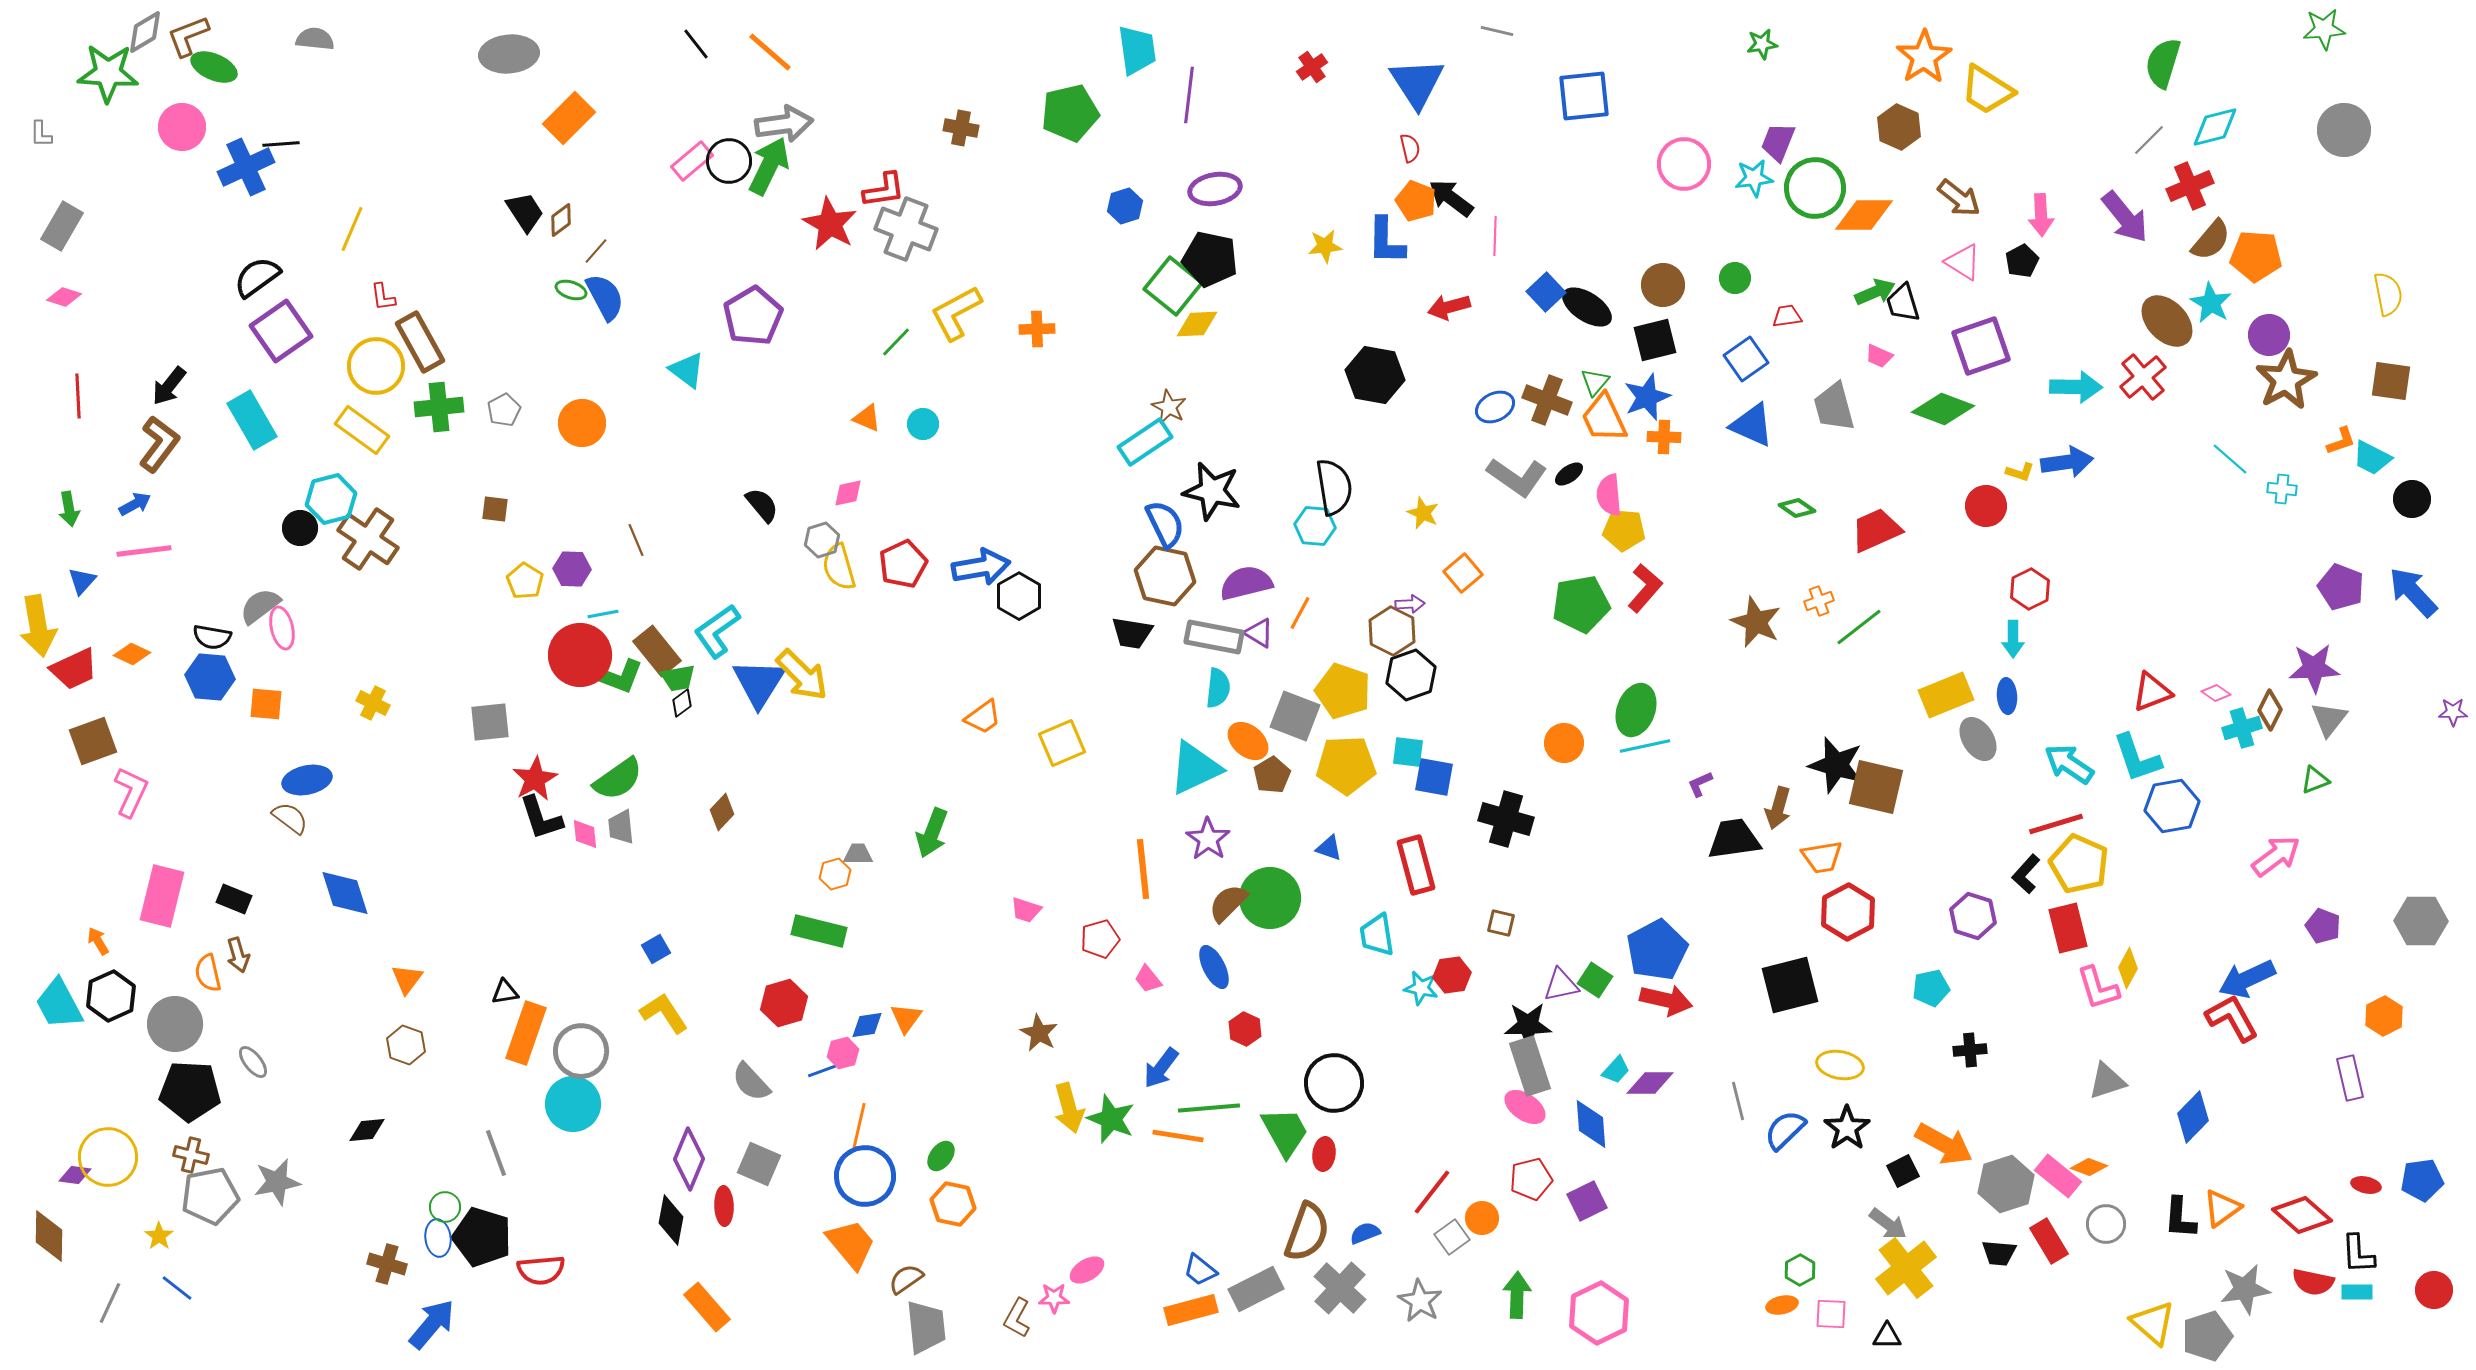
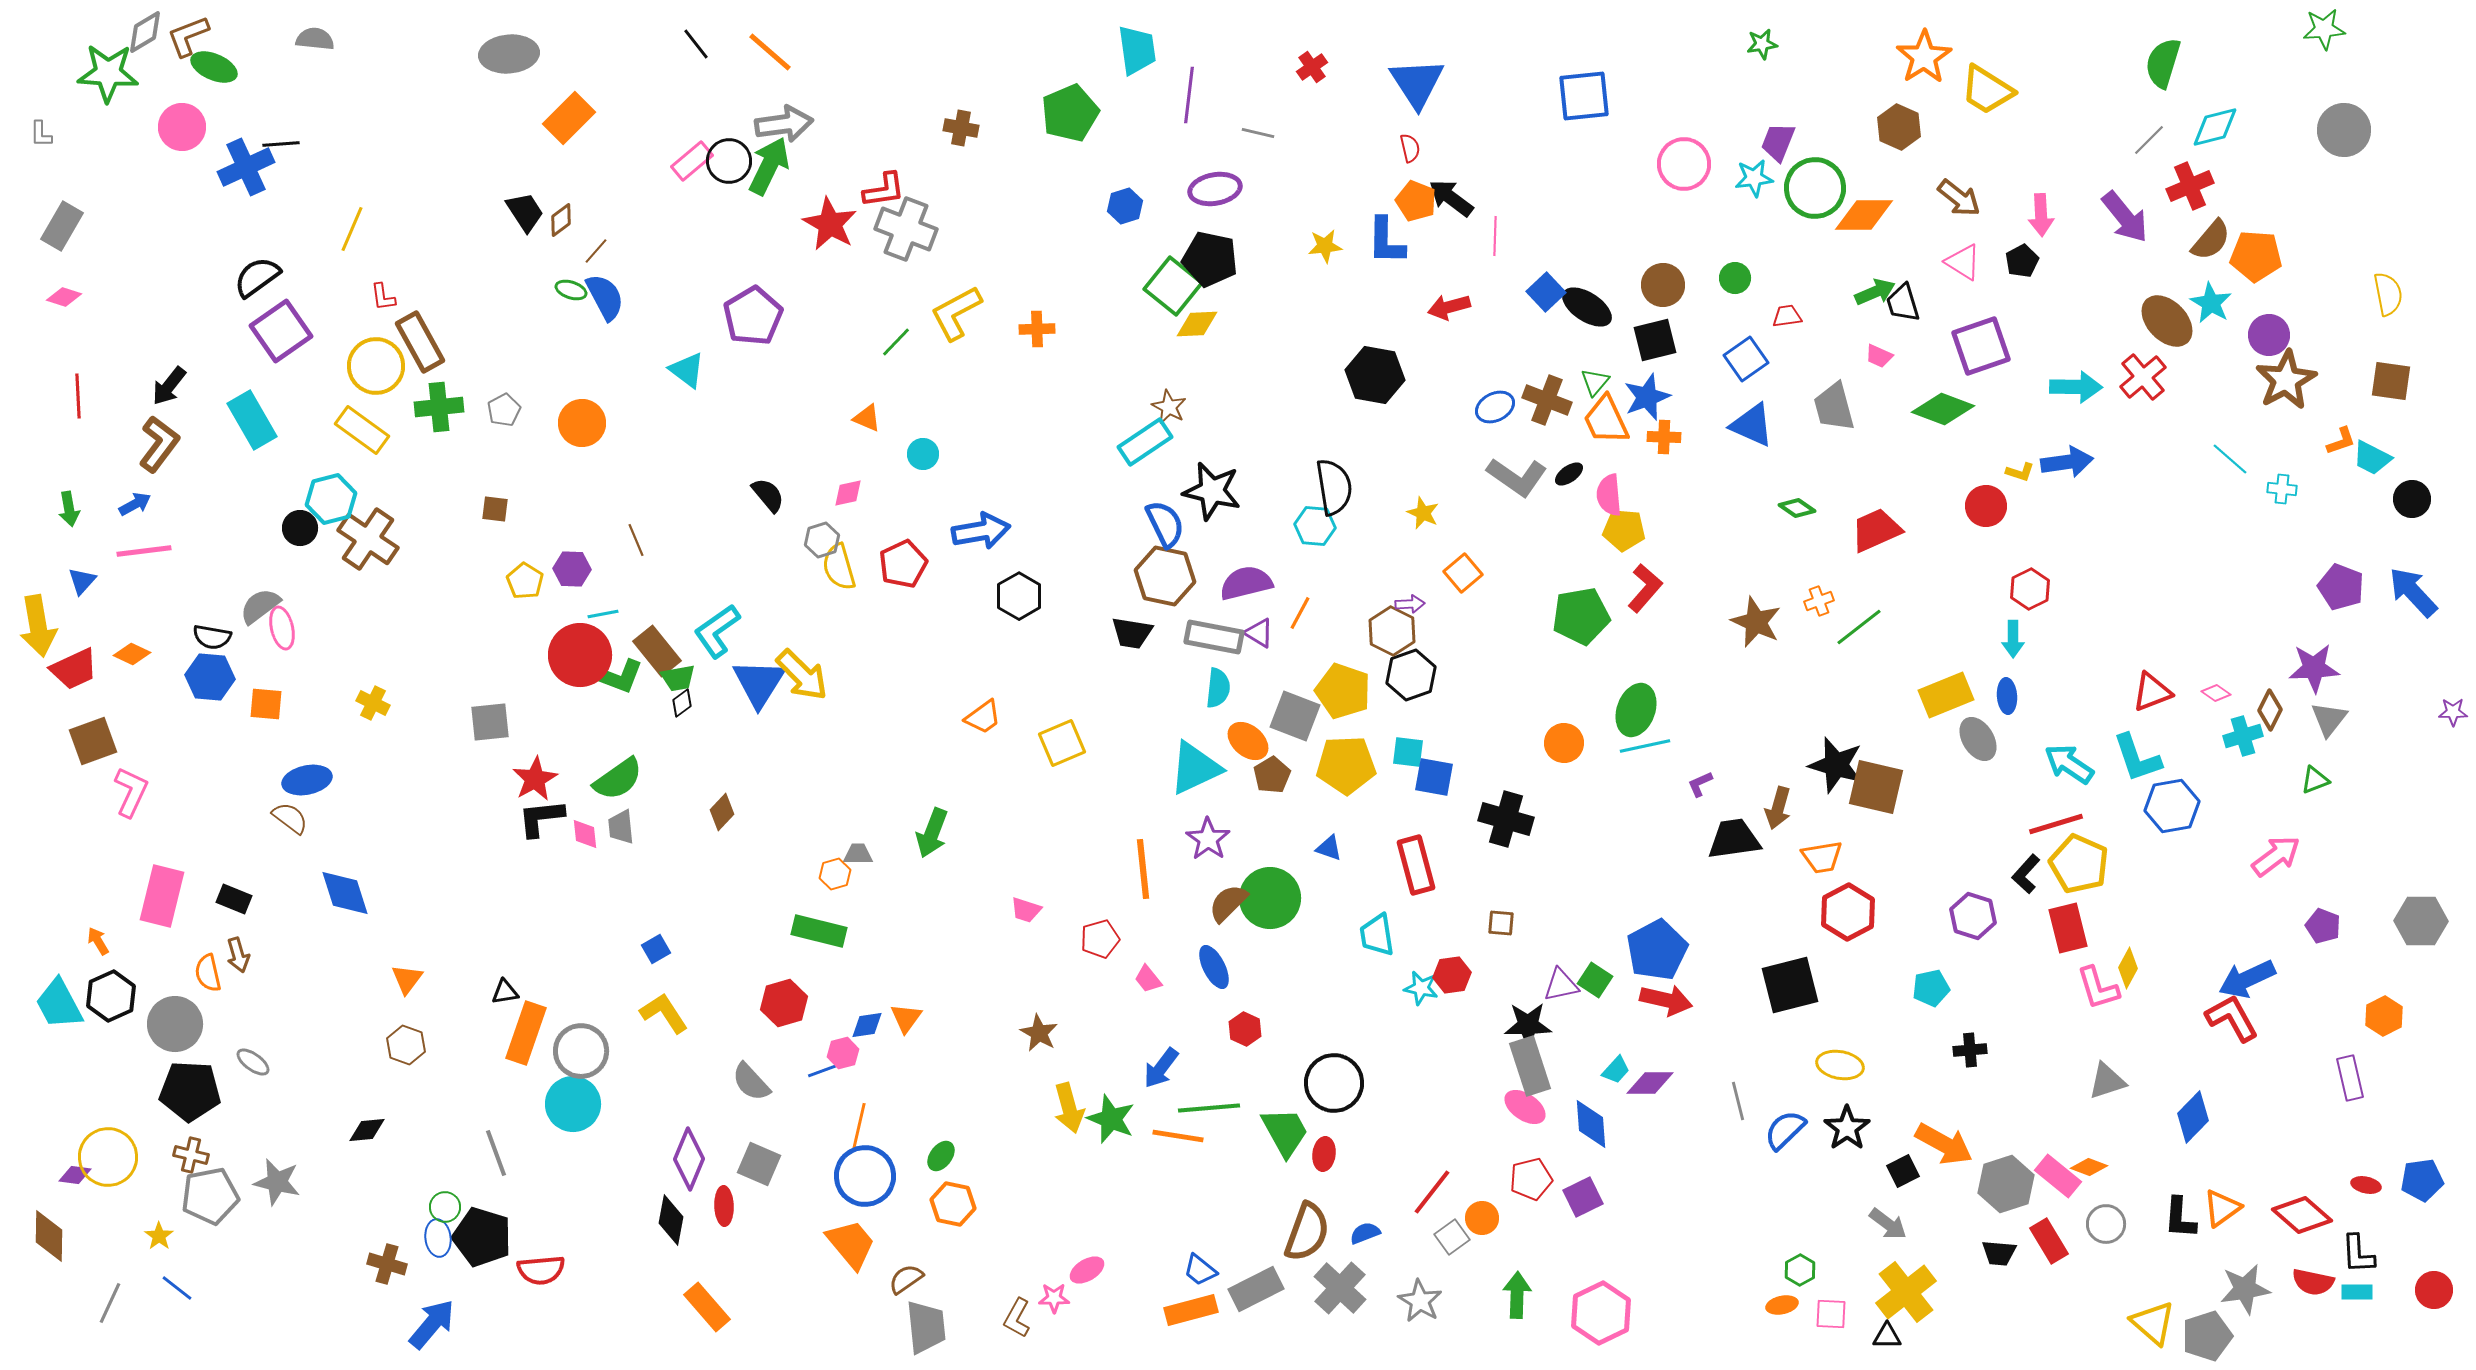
gray line at (1497, 31): moved 239 px left, 102 px down
green pentagon at (1070, 113): rotated 10 degrees counterclockwise
orange trapezoid at (1604, 418): moved 2 px right, 2 px down
cyan circle at (923, 424): moved 30 px down
black semicircle at (762, 505): moved 6 px right, 10 px up
blue arrow at (981, 567): moved 36 px up
green pentagon at (1581, 604): moved 12 px down
cyan cross at (2242, 728): moved 1 px right, 8 px down
black L-shape at (541, 818): rotated 102 degrees clockwise
brown square at (1501, 923): rotated 8 degrees counterclockwise
gray ellipse at (253, 1062): rotated 16 degrees counterclockwise
gray star at (277, 1182): rotated 24 degrees clockwise
purple square at (1587, 1201): moved 4 px left, 4 px up
yellow cross at (1906, 1268): moved 24 px down
pink hexagon at (1599, 1313): moved 2 px right
